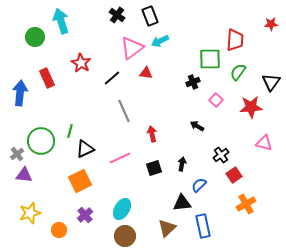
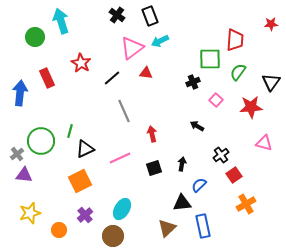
brown circle at (125, 236): moved 12 px left
